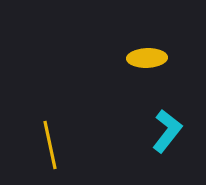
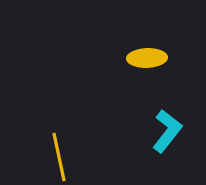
yellow line: moved 9 px right, 12 px down
